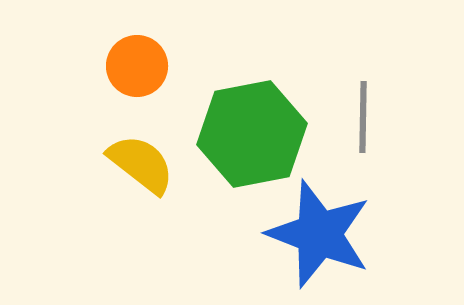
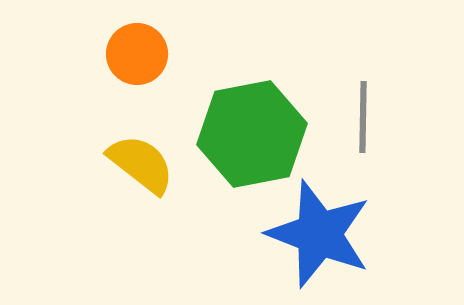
orange circle: moved 12 px up
